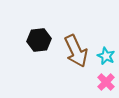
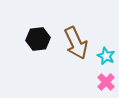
black hexagon: moved 1 px left, 1 px up
brown arrow: moved 8 px up
